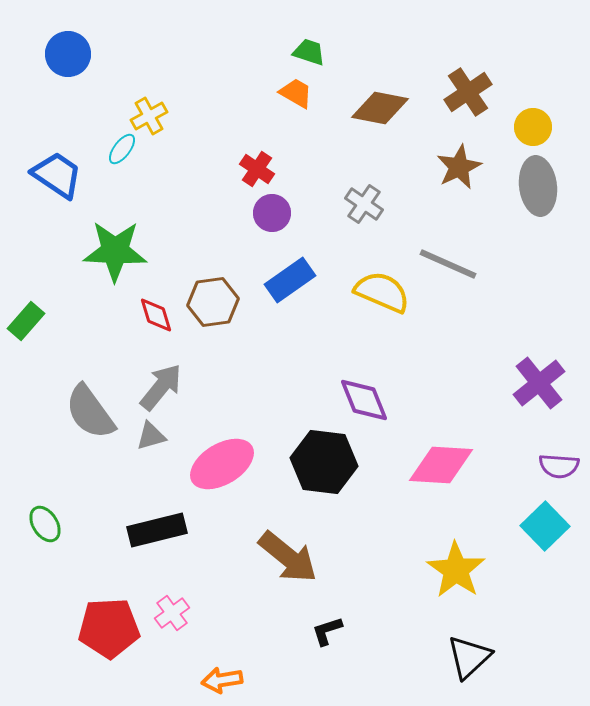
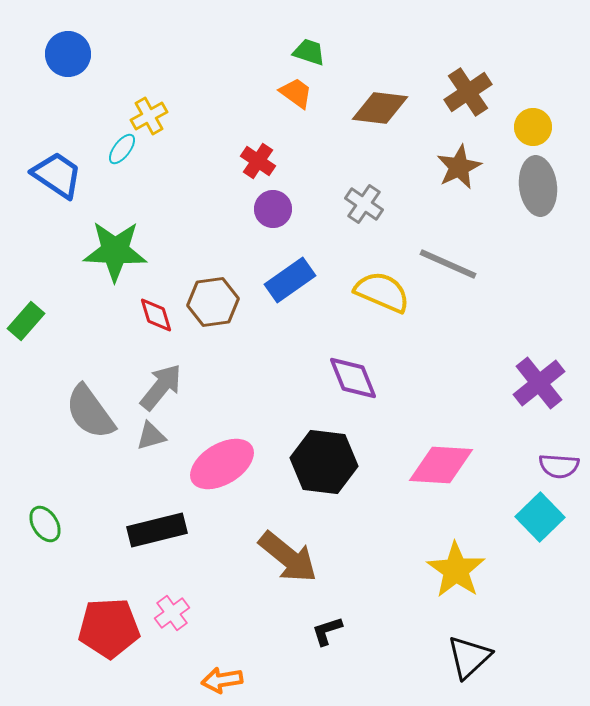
orange trapezoid: rotated 6 degrees clockwise
brown diamond: rotated 4 degrees counterclockwise
red cross: moved 1 px right, 8 px up
purple circle: moved 1 px right, 4 px up
purple diamond: moved 11 px left, 22 px up
cyan square: moved 5 px left, 9 px up
